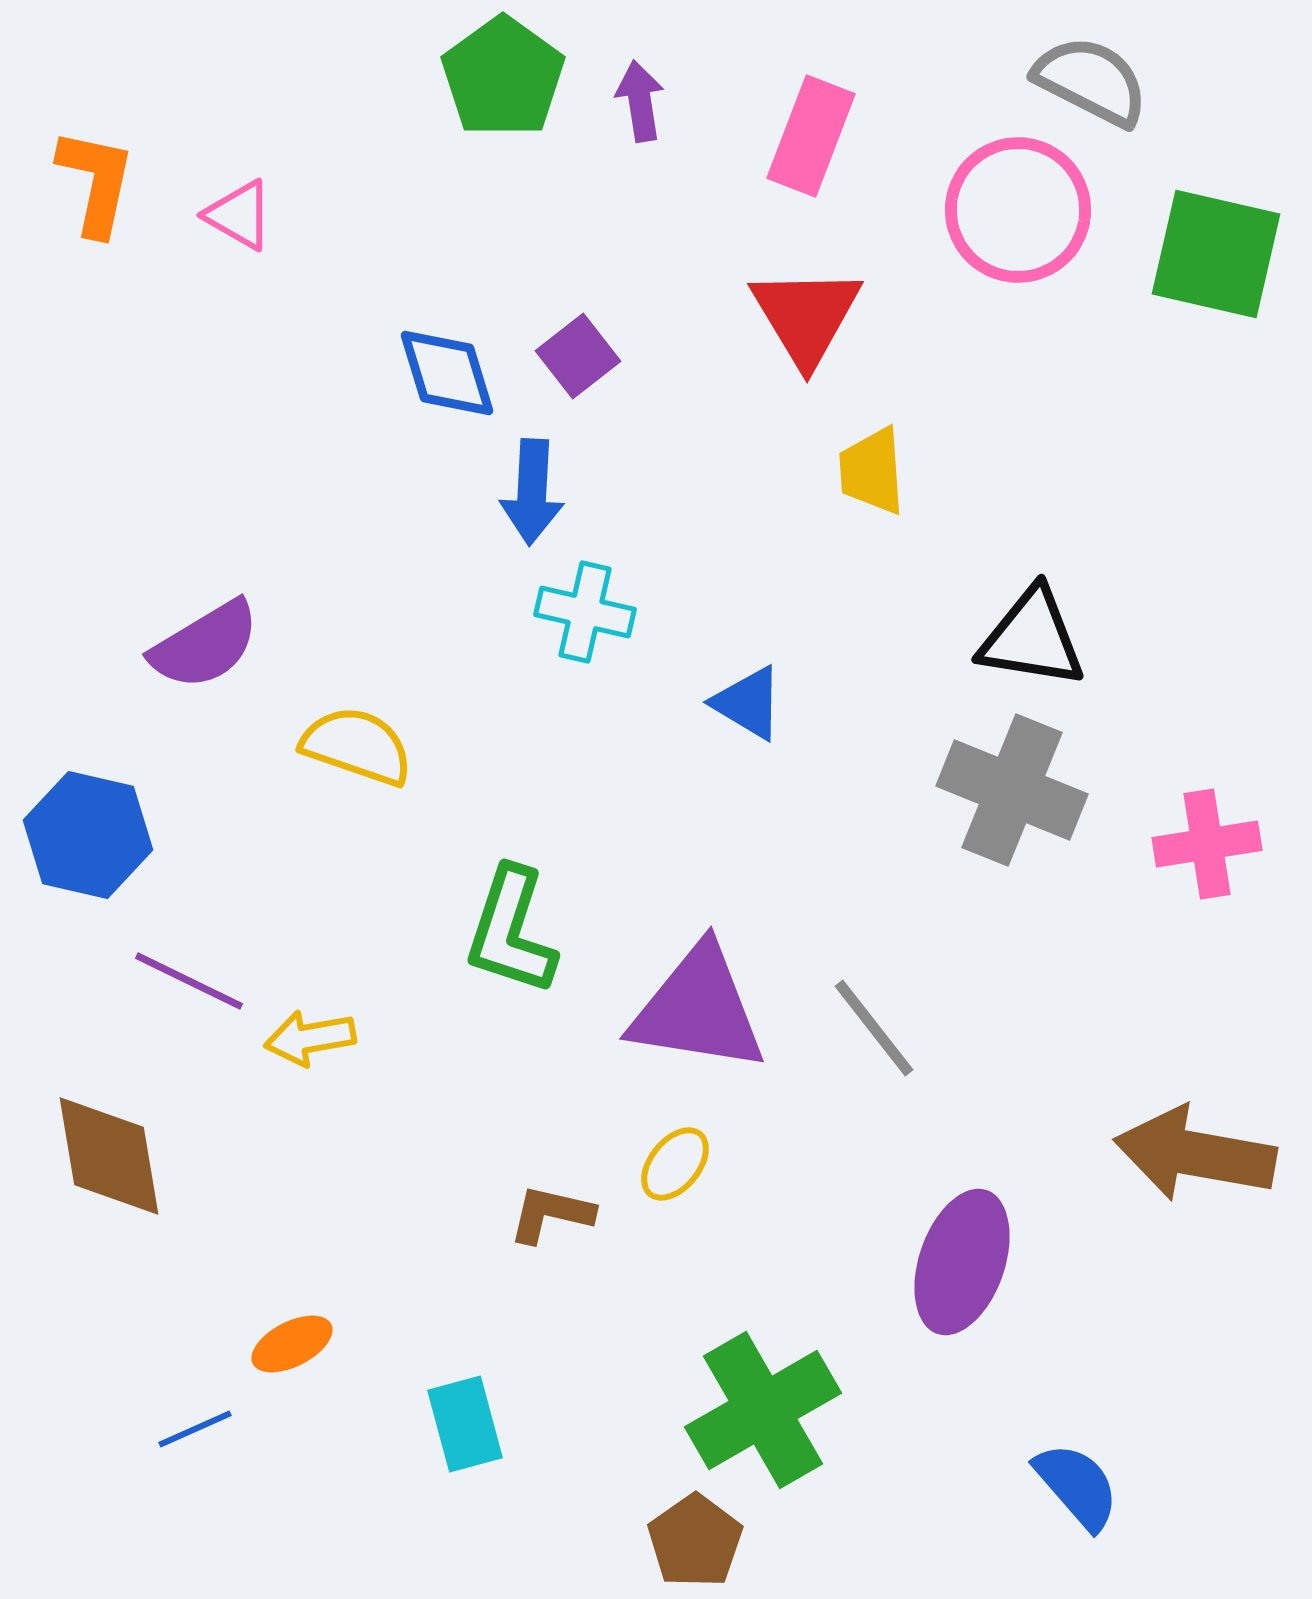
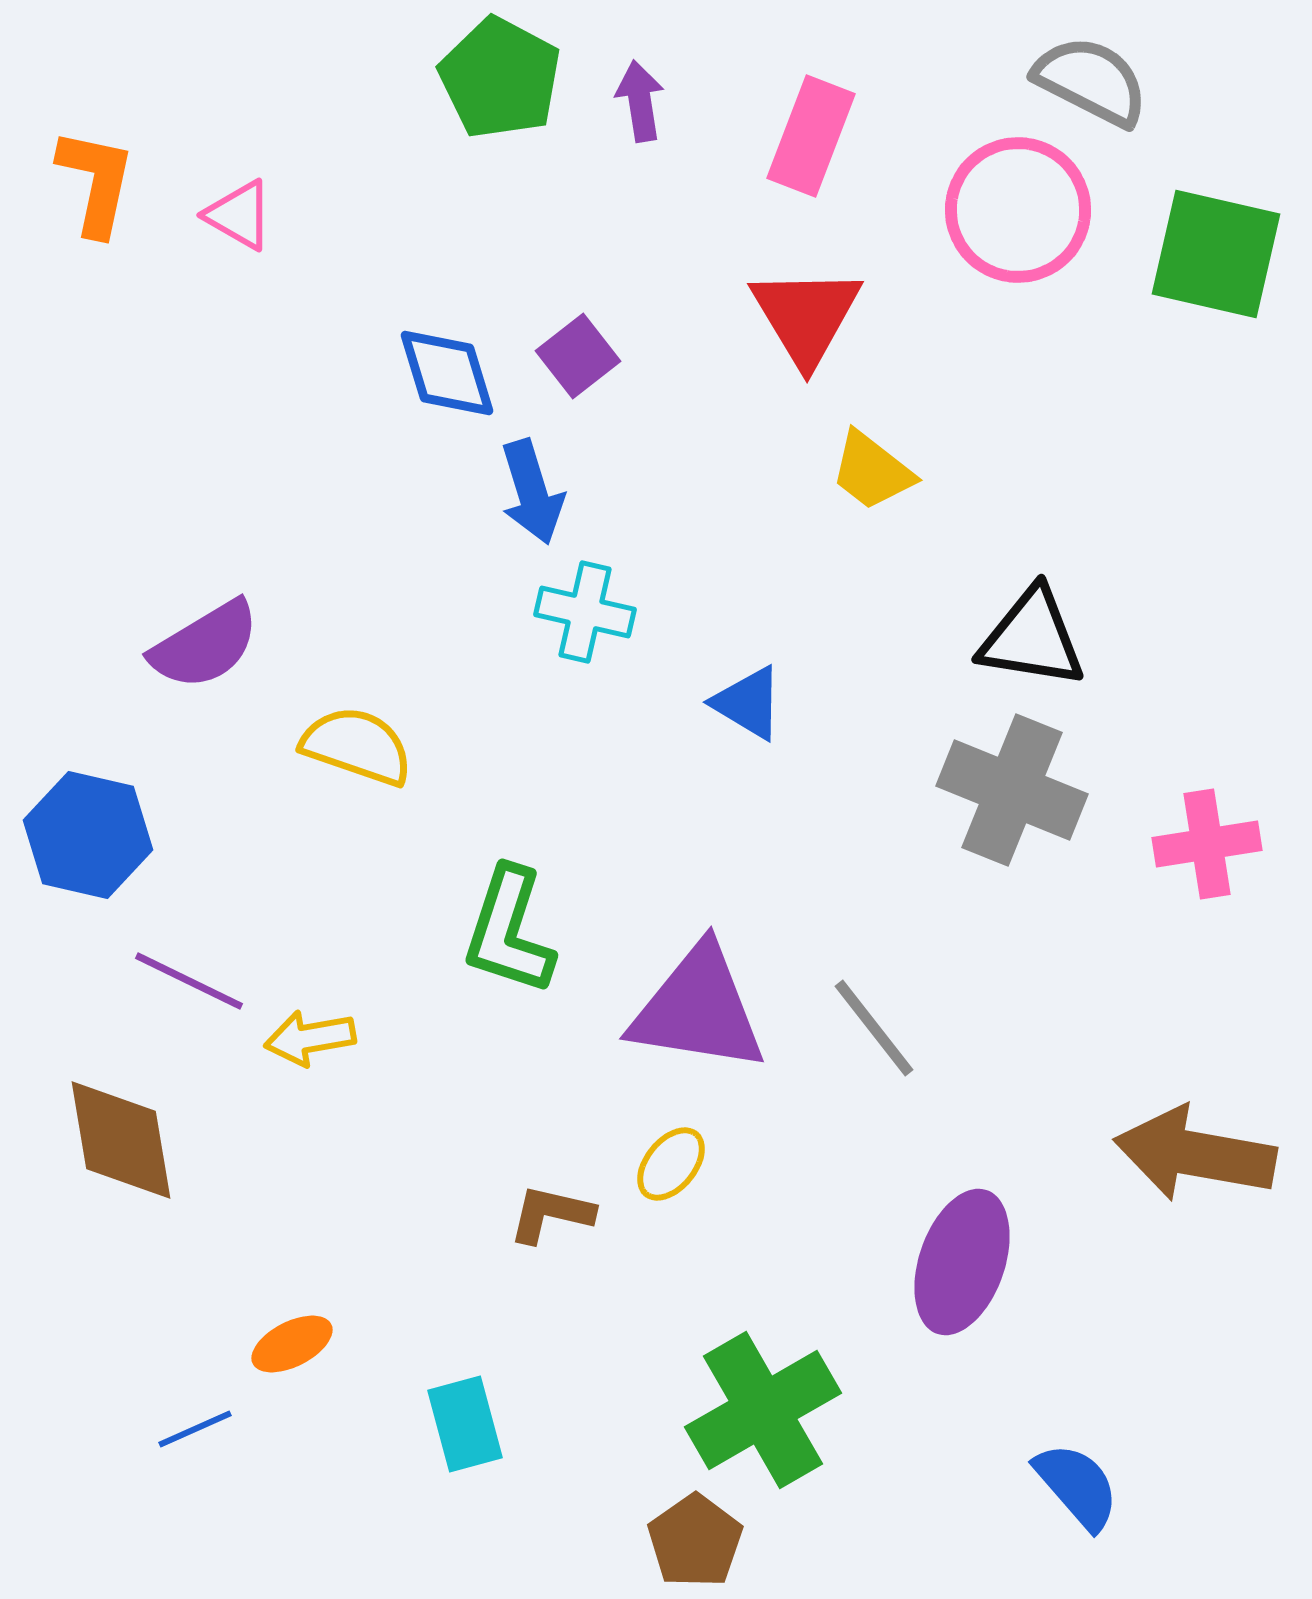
green pentagon: moved 3 px left, 1 px down; rotated 8 degrees counterclockwise
yellow trapezoid: rotated 48 degrees counterclockwise
blue arrow: rotated 20 degrees counterclockwise
green L-shape: moved 2 px left
brown diamond: moved 12 px right, 16 px up
yellow ellipse: moved 4 px left
